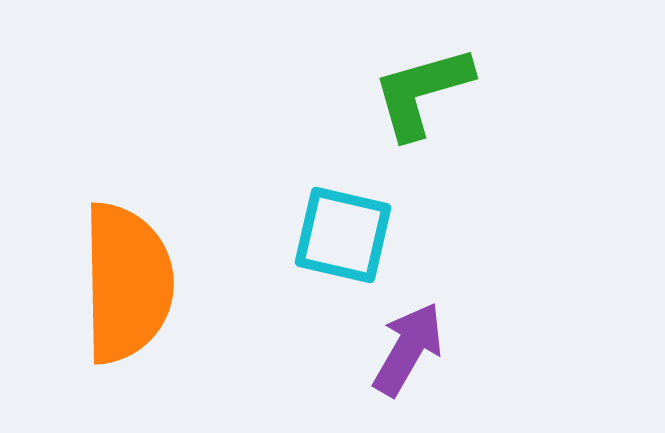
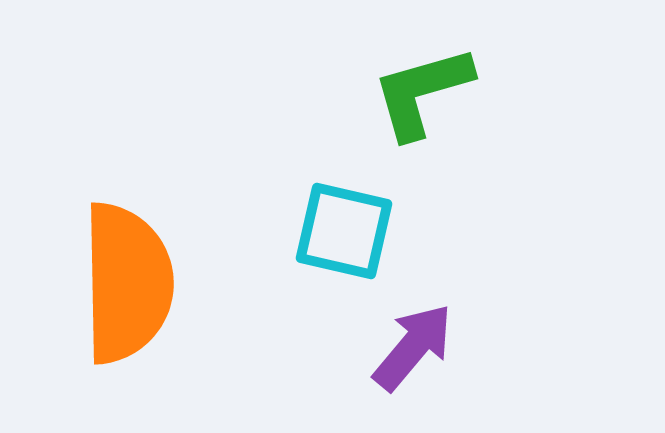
cyan square: moved 1 px right, 4 px up
purple arrow: moved 5 px right, 2 px up; rotated 10 degrees clockwise
